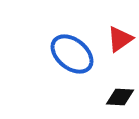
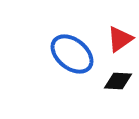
black diamond: moved 2 px left, 16 px up
